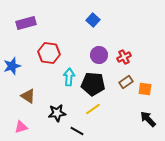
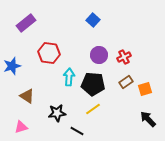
purple rectangle: rotated 24 degrees counterclockwise
orange square: rotated 24 degrees counterclockwise
brown triangle: moved 1 px left
